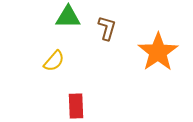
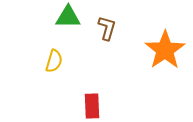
orange star: moved 7 px right, 2 px up
yellow semicircle: rotated 25 degrees counterclockwise
red rectangle: moved 16 px right
